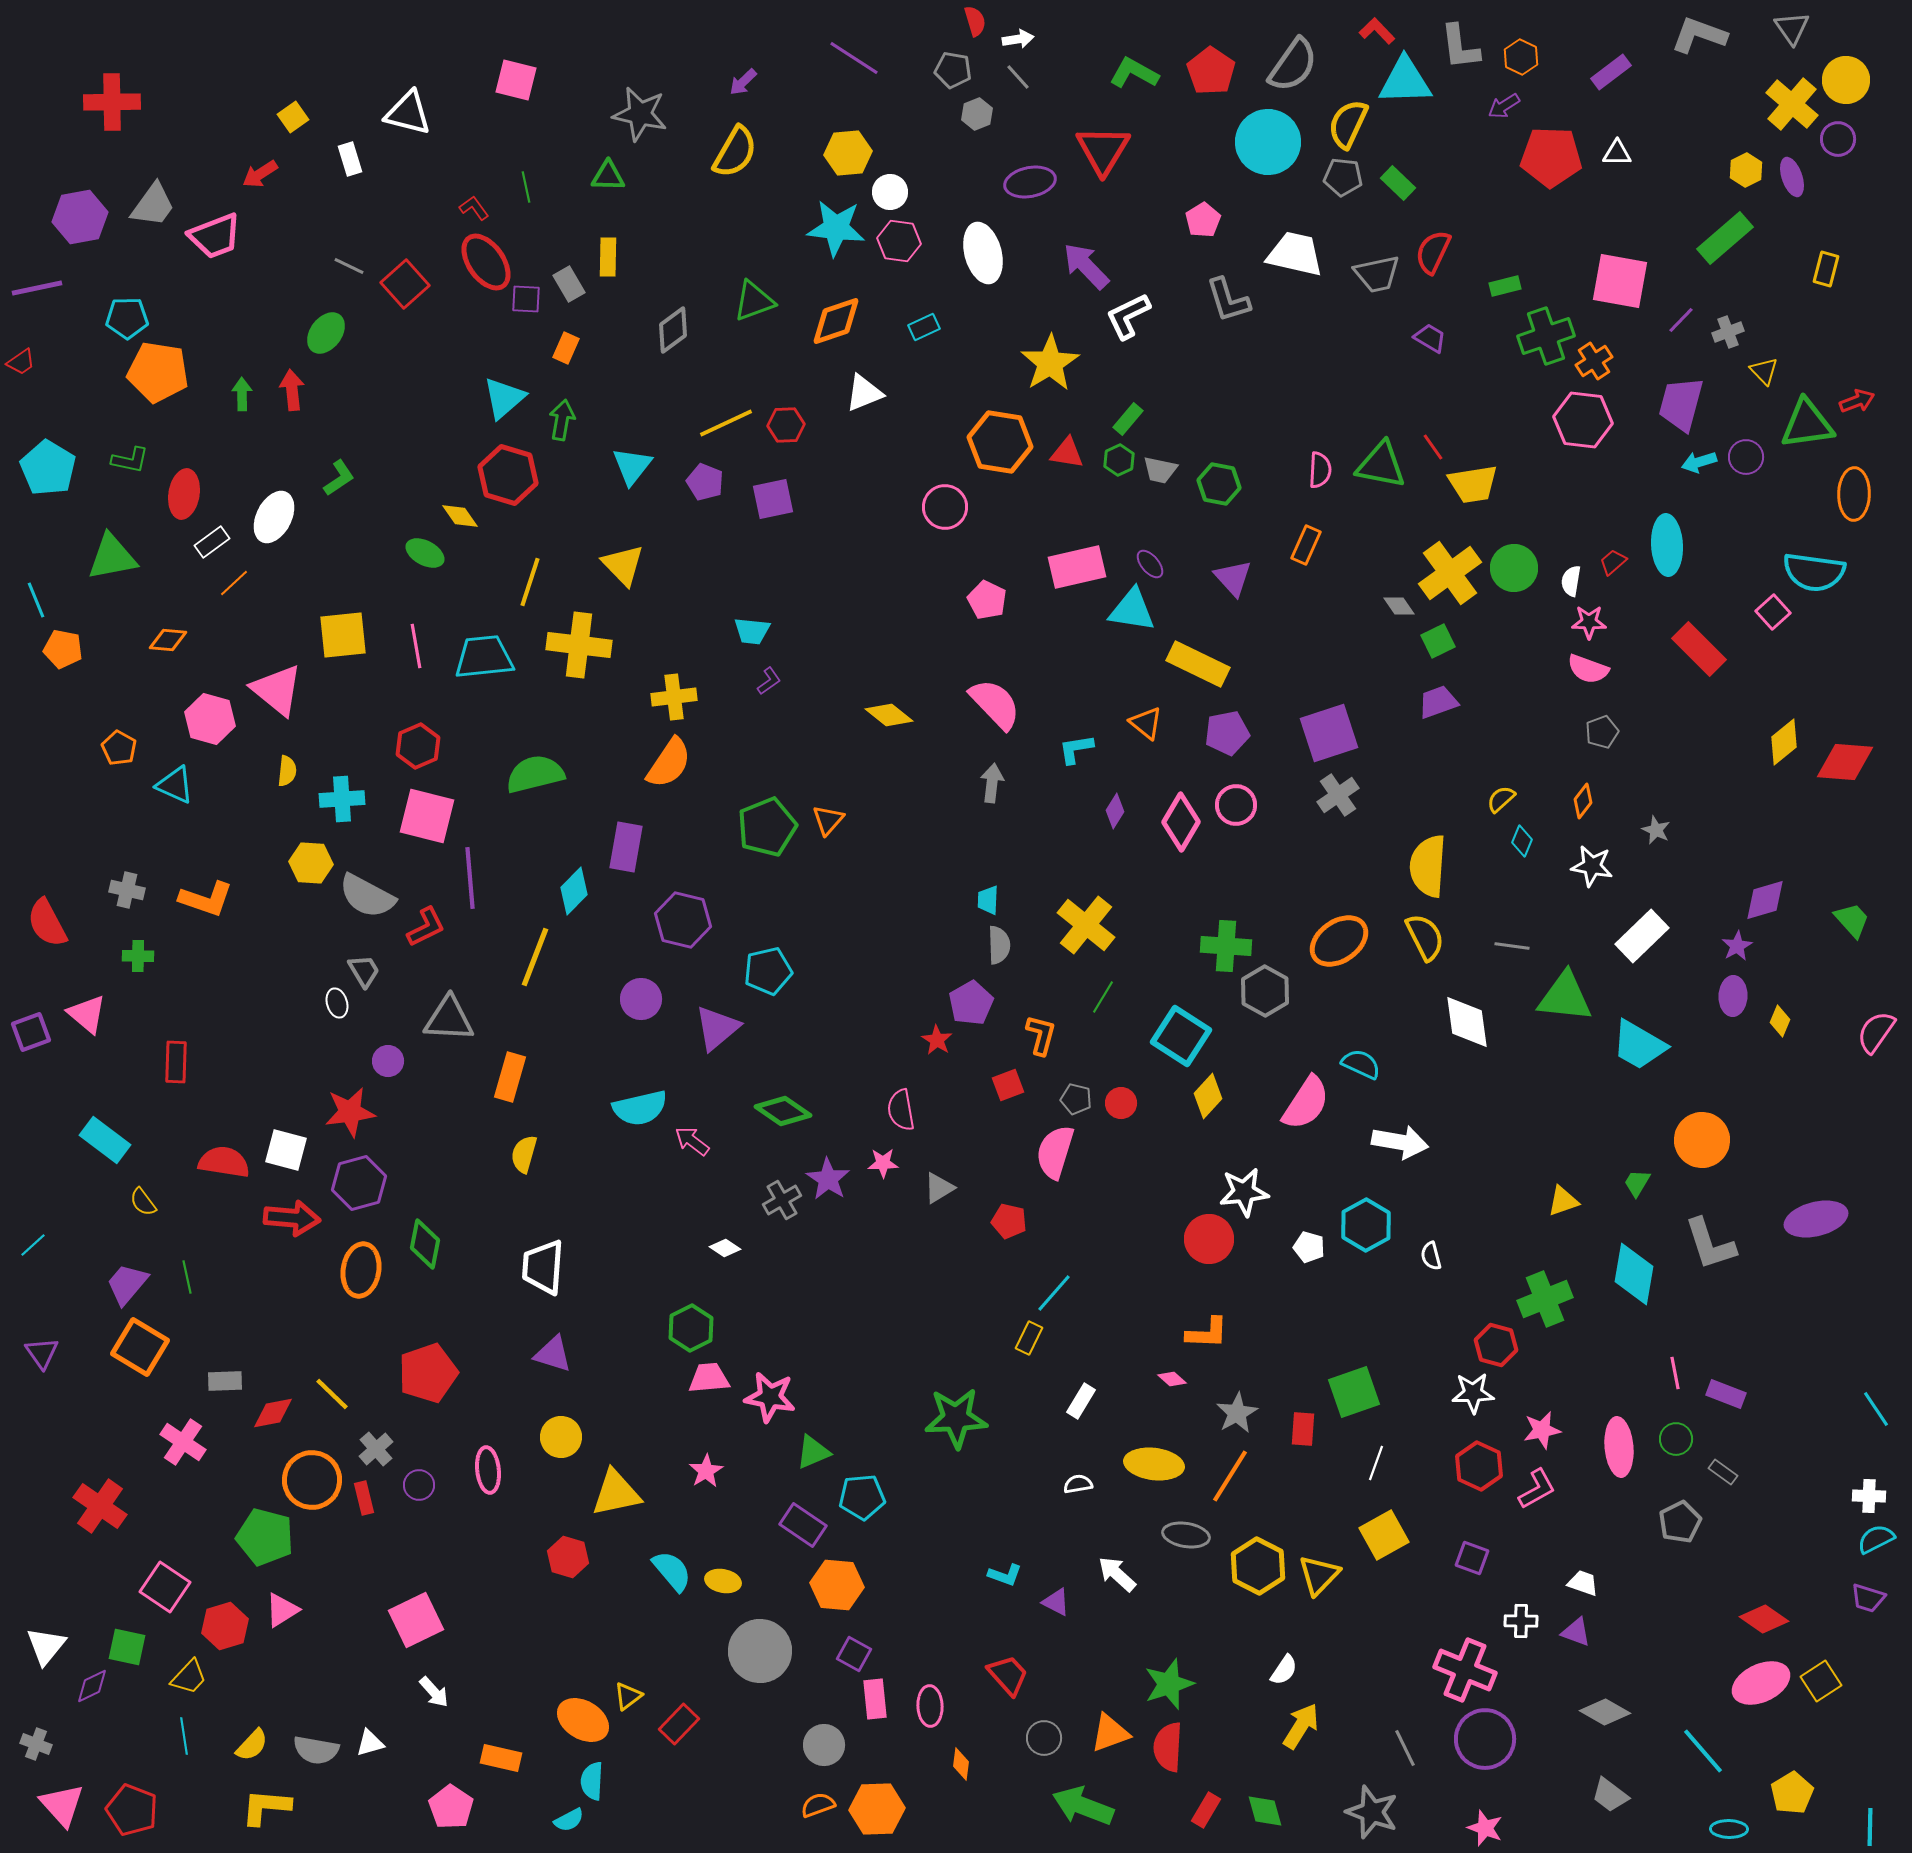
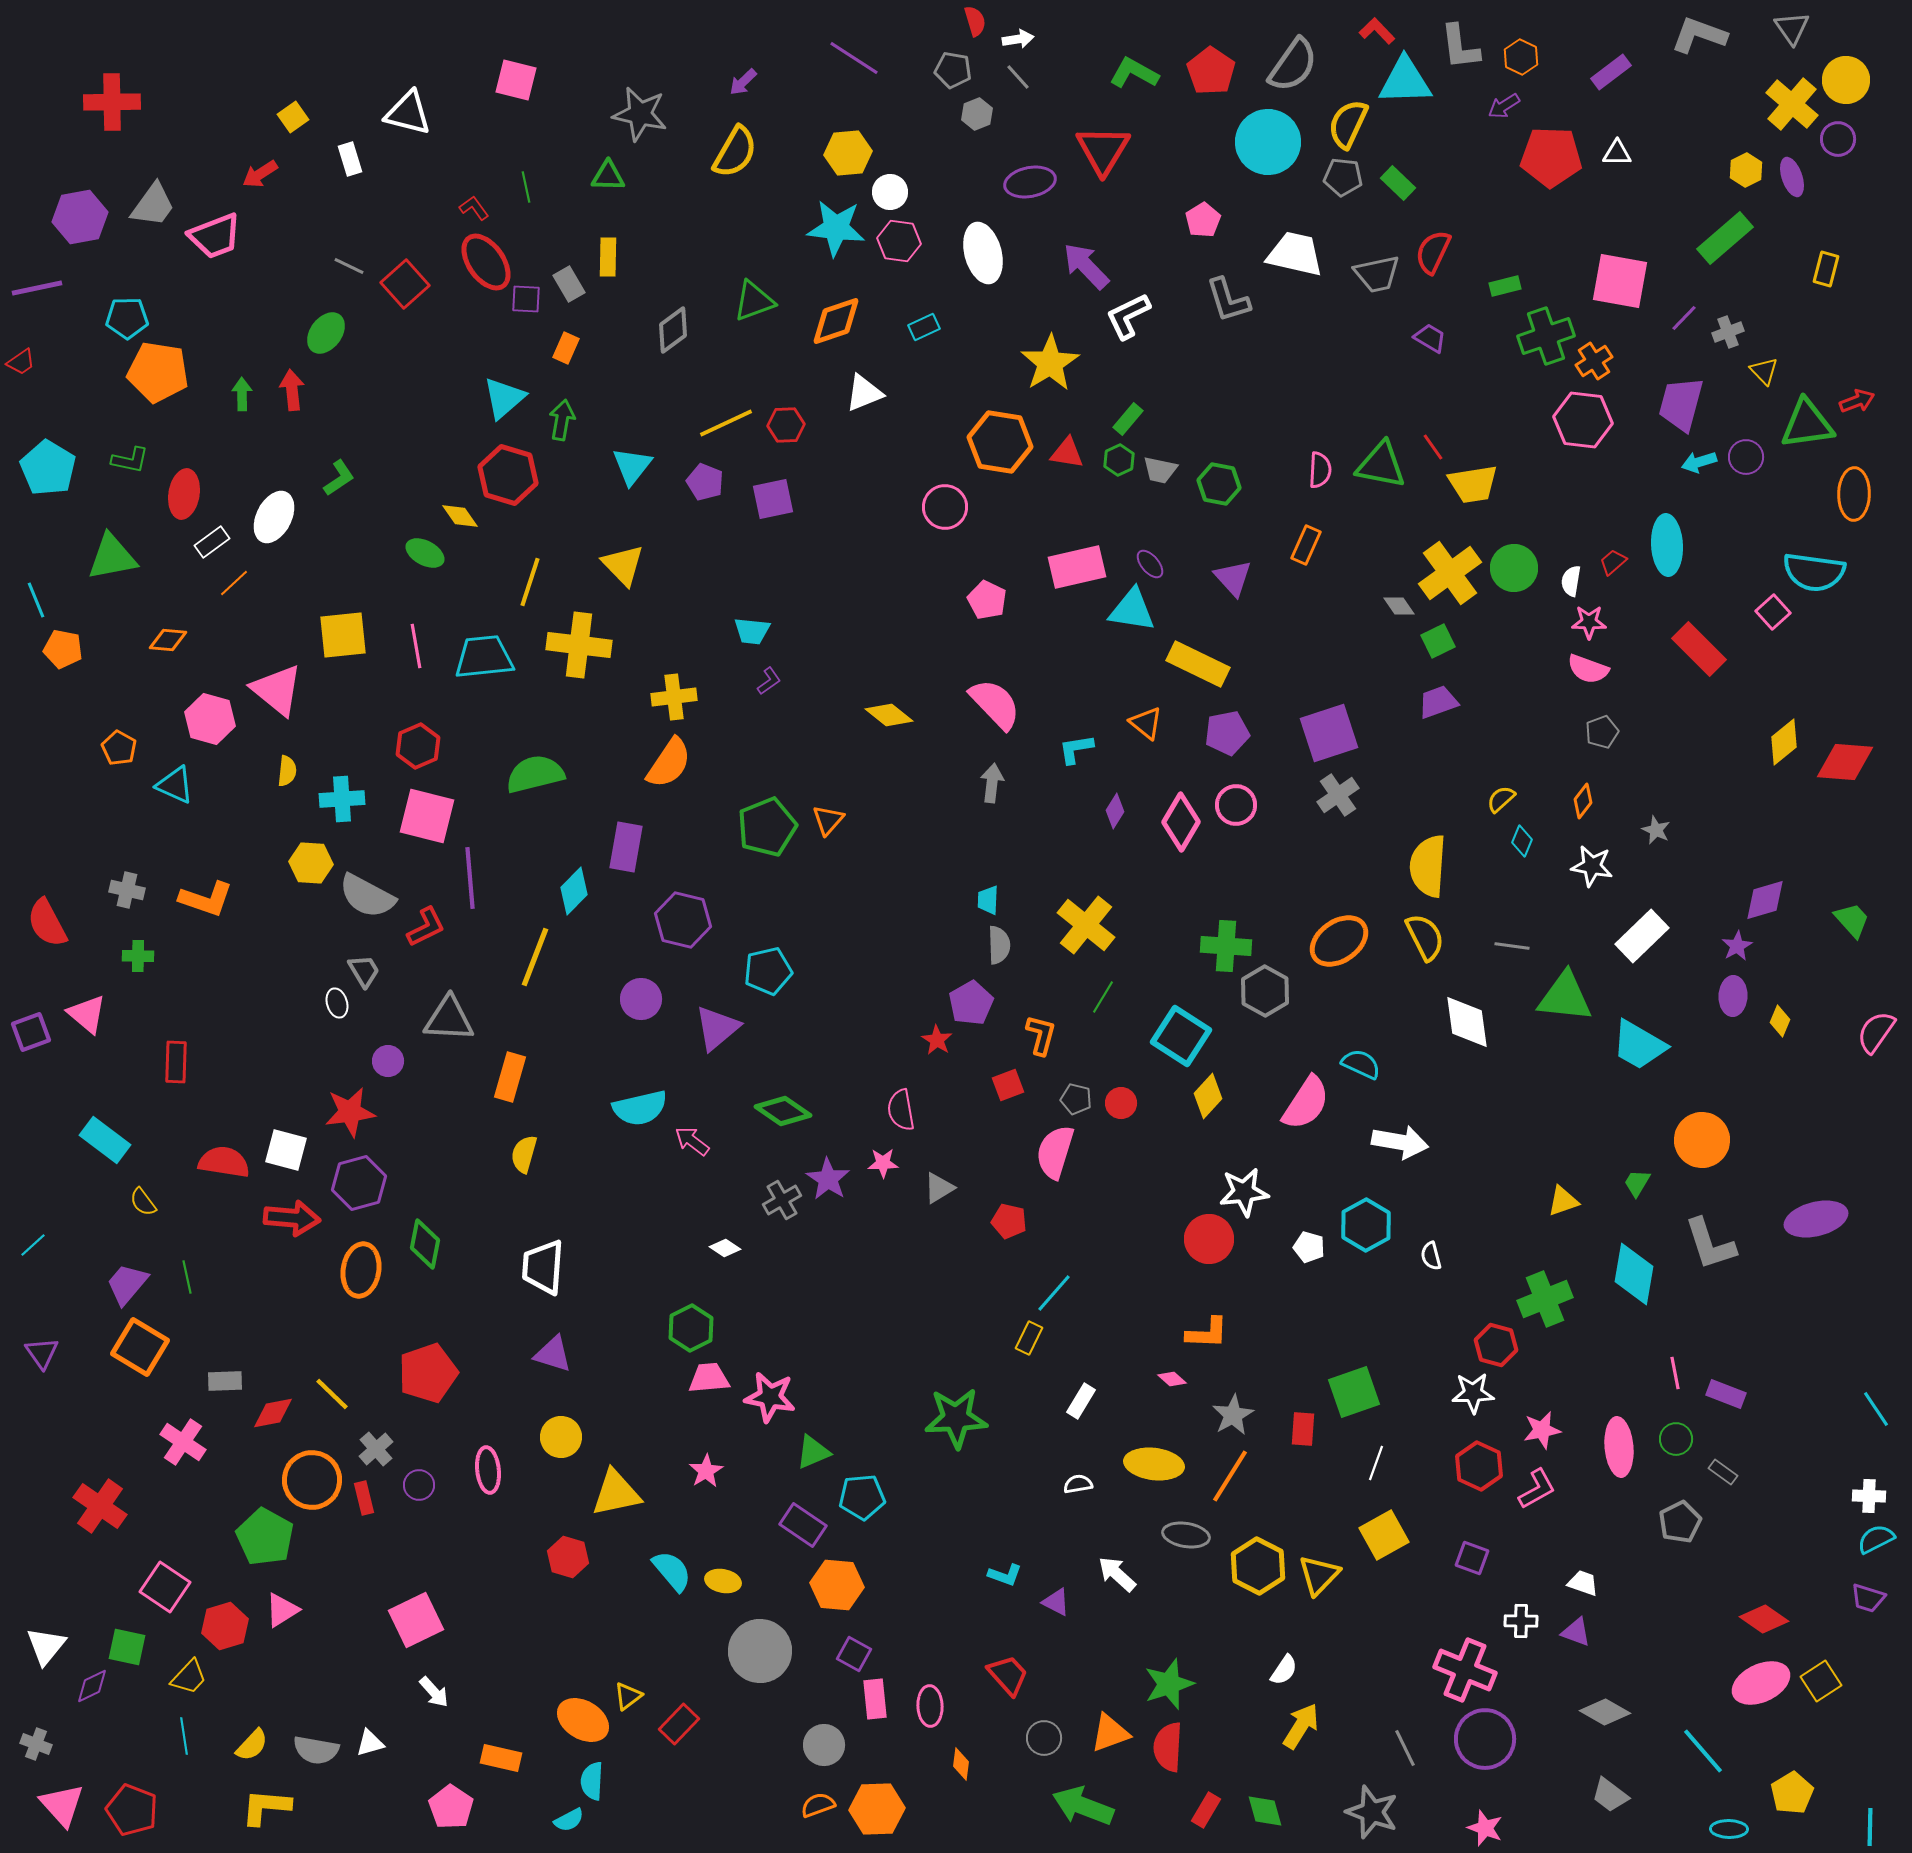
purple line at (1681, 320): moved 3 px right, 2 px up
gray star at (1237, 1413): moved 4 px left, 2 px down
green pentagon at (265, 1537): rotated 14 degrees clockwise
